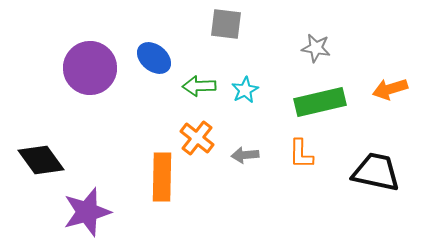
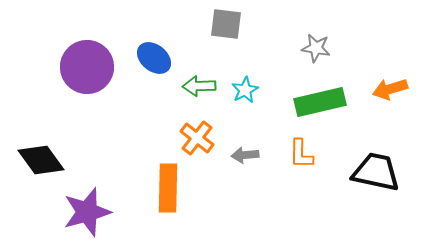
purple circle: moved 3 px left, 1 px up
orange rectangle: moved 6 px right, 11 px down
